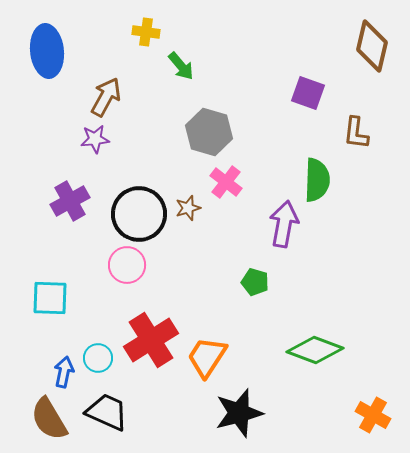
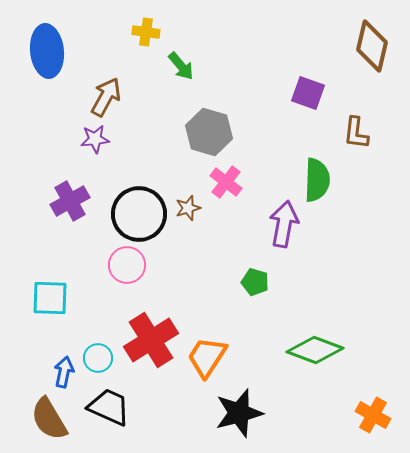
black trapezoid: moved 2 px right, 5 px up
